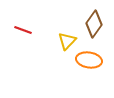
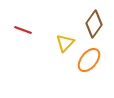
yellow triangle: moved 2 px left, 2 px down
orange ellipse: rotated 60 degrees counterclockwise
